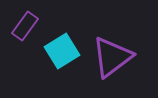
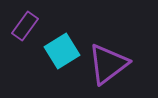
purple triangle: moved 4 px left, 7 px down
